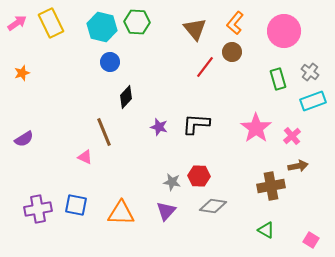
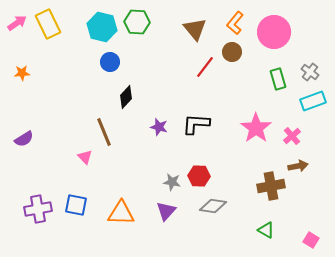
yellow rectangle: moved 3 px left, 1 px down
pink circle: moved 10 px left, 1 px down
orange star: rotated 14 degrees clockwise
pink triangle: rotated 21 degrees clockwise
